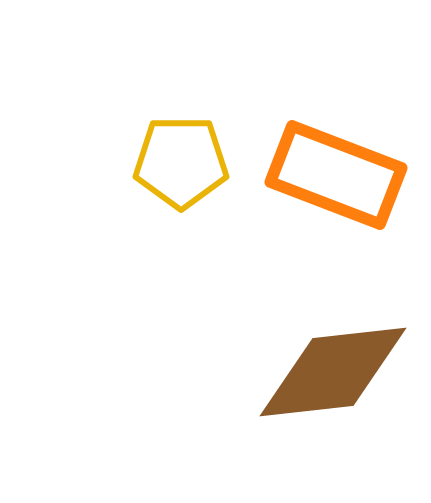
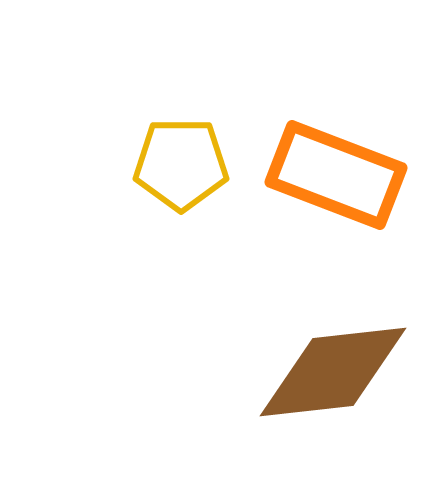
yellow pentagon: moved 2 px down
